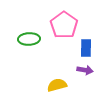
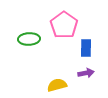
purple arrow: moved 1 px right, 3 px down; rotated 21 degrees counterclockwise
